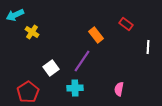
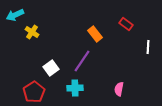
orange rectangle: moved 1 px left, 1 px up
red pentagon: moved 6 px right
